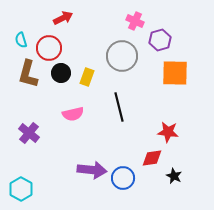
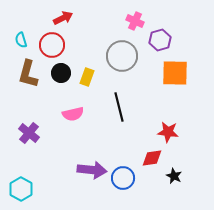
red circle: moved 3 px right, 3 px up
